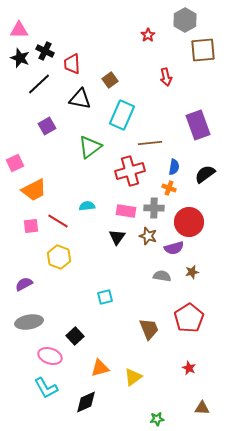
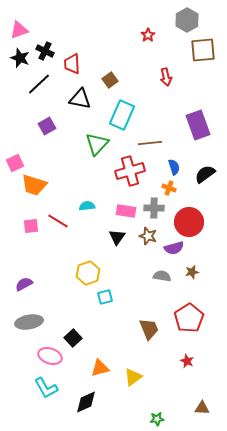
gray hexagon at (185, 20): moved 2 px right
pink triangle at (19, 30): rotated 18 degrees counterclockwise
green triangle at (90, 147): moved 7 px right, 3 px up; rotated 10 degrees counterclockwise
blue semicircle at (174, 167): rotated 28 degrees counterclockwise
orange trapezoid at (34, 190): moved 5 px up; rotated 44 degrees clockwise
yellow hexagon at (59, 257): moved 29 px right, 16 px down; rotated 20 degrees clockwise
black square at (75, 336): moved 2 px left, 2 px down
red star at (189, 368): moved 2 px left, 7 px up
